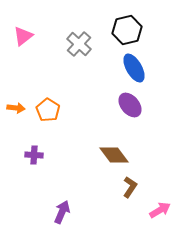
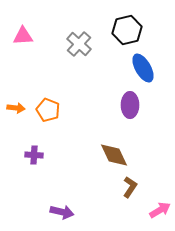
pink triangle: rotated 35 degrees clockwise
blue ellipse: moved 9 px right
purple ellipse: rotated 40 degrees clockwise
orange pentagon: rotated 10 degrees counterclockwise
brown diamond: rotated 12 degrees clockwise
purple arrow: rotated 80 degrees clockwise
